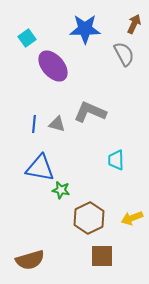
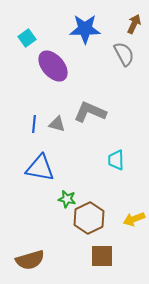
green star: moved 6 px right, 9 px down
yellow arrow: moved 2 px right, 1 px down
